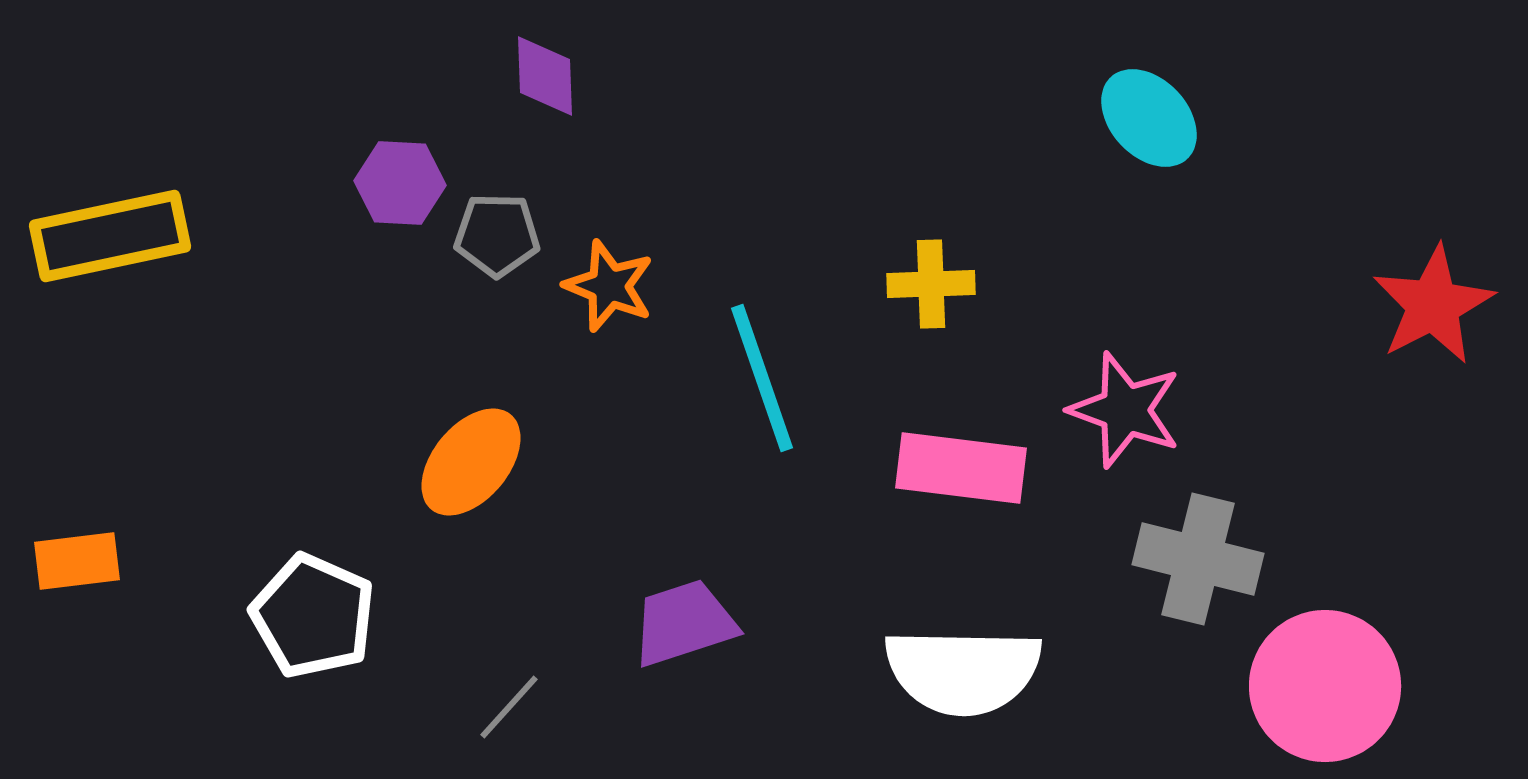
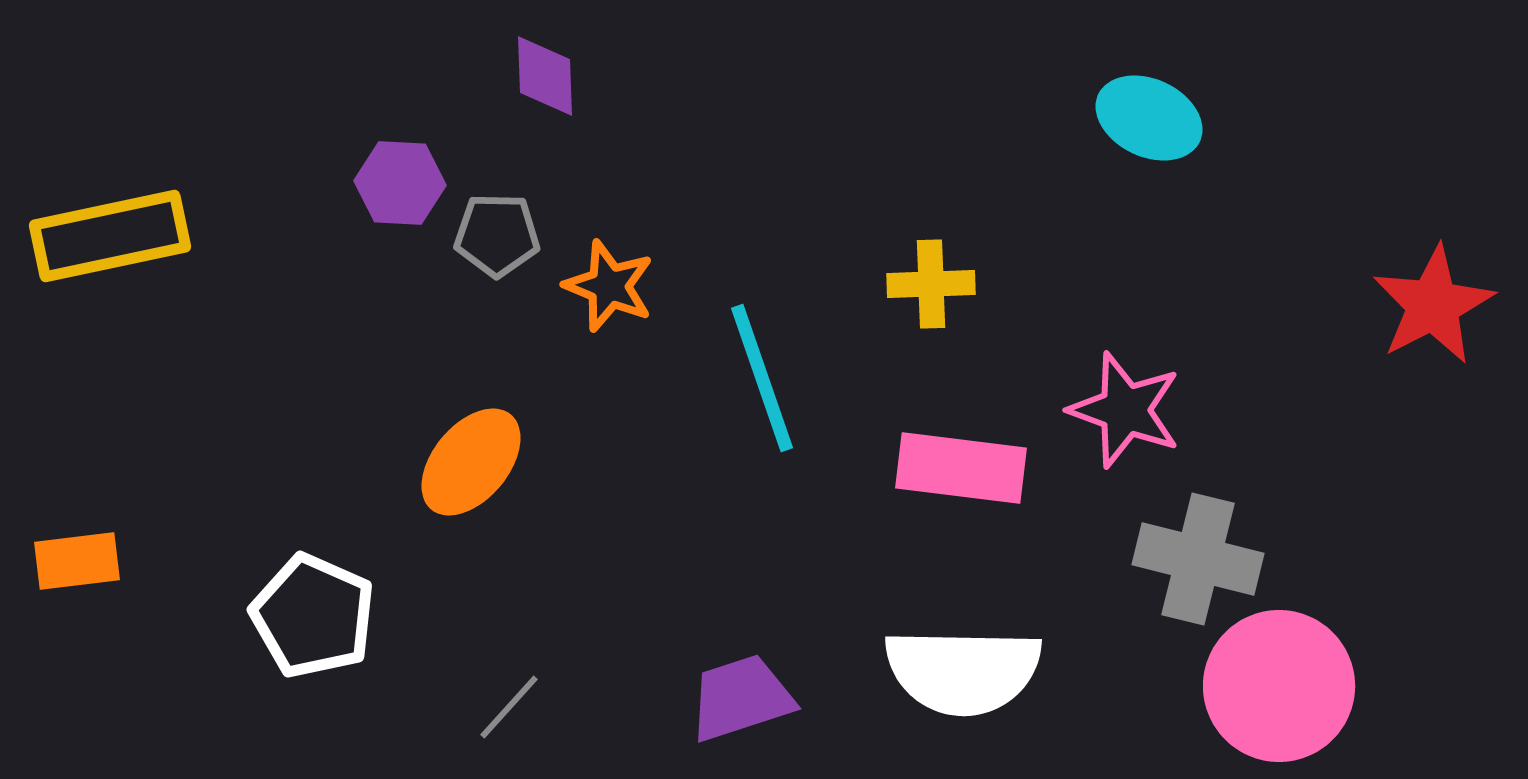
cyan ellipse: rotated 22 degrees counterclockwise
purple trapezoid: moved 57 px right, 75 px down
pink circle: moved 46 px left
